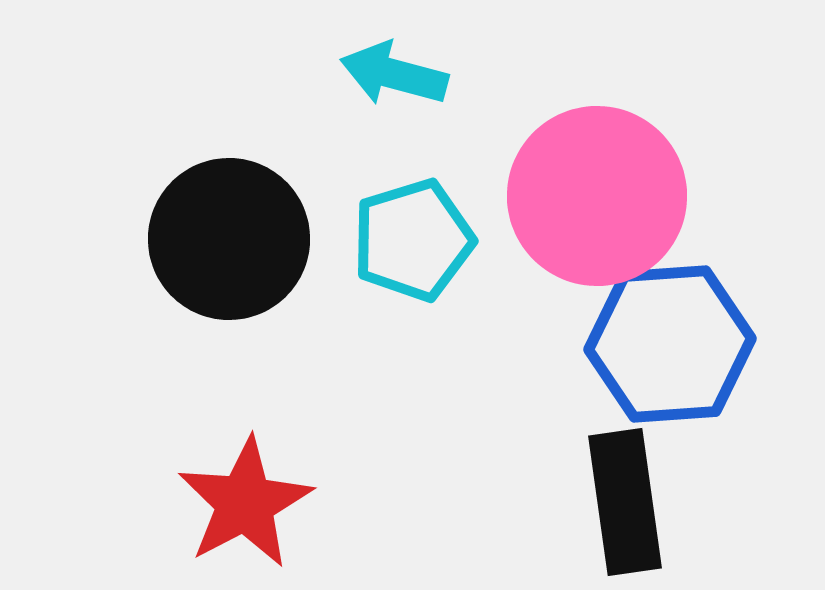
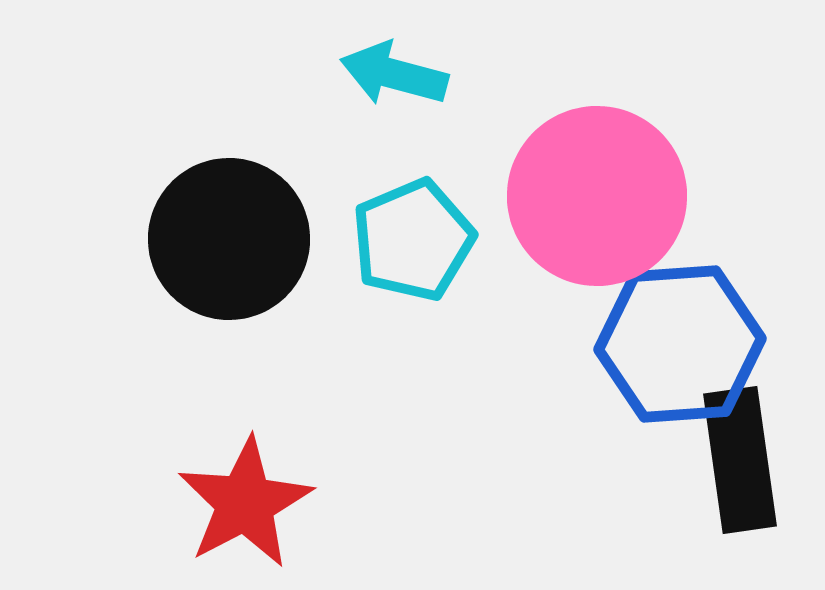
cyan pentagon: rotated 6 degrees counterclockwise
blue hexagon: moved 10 px right
black rectangle: moved 115 px right, 42 px up
